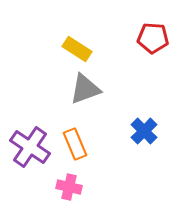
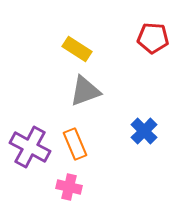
gray triangle: moved 2 px down
purple cross: rotated 6 degrees counterclockwise
